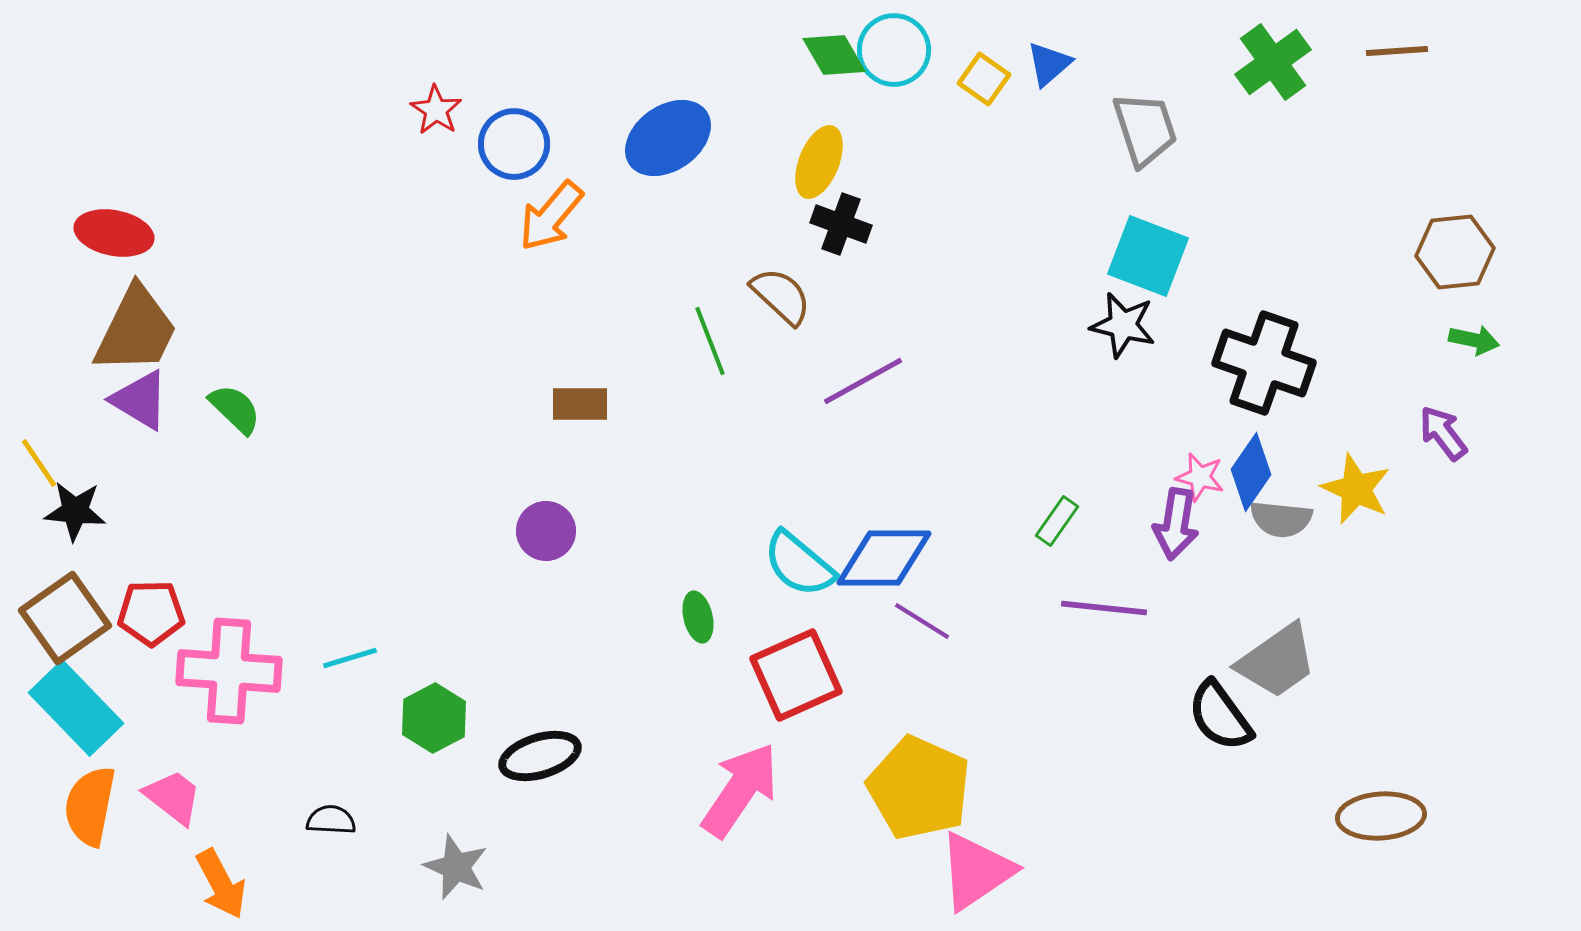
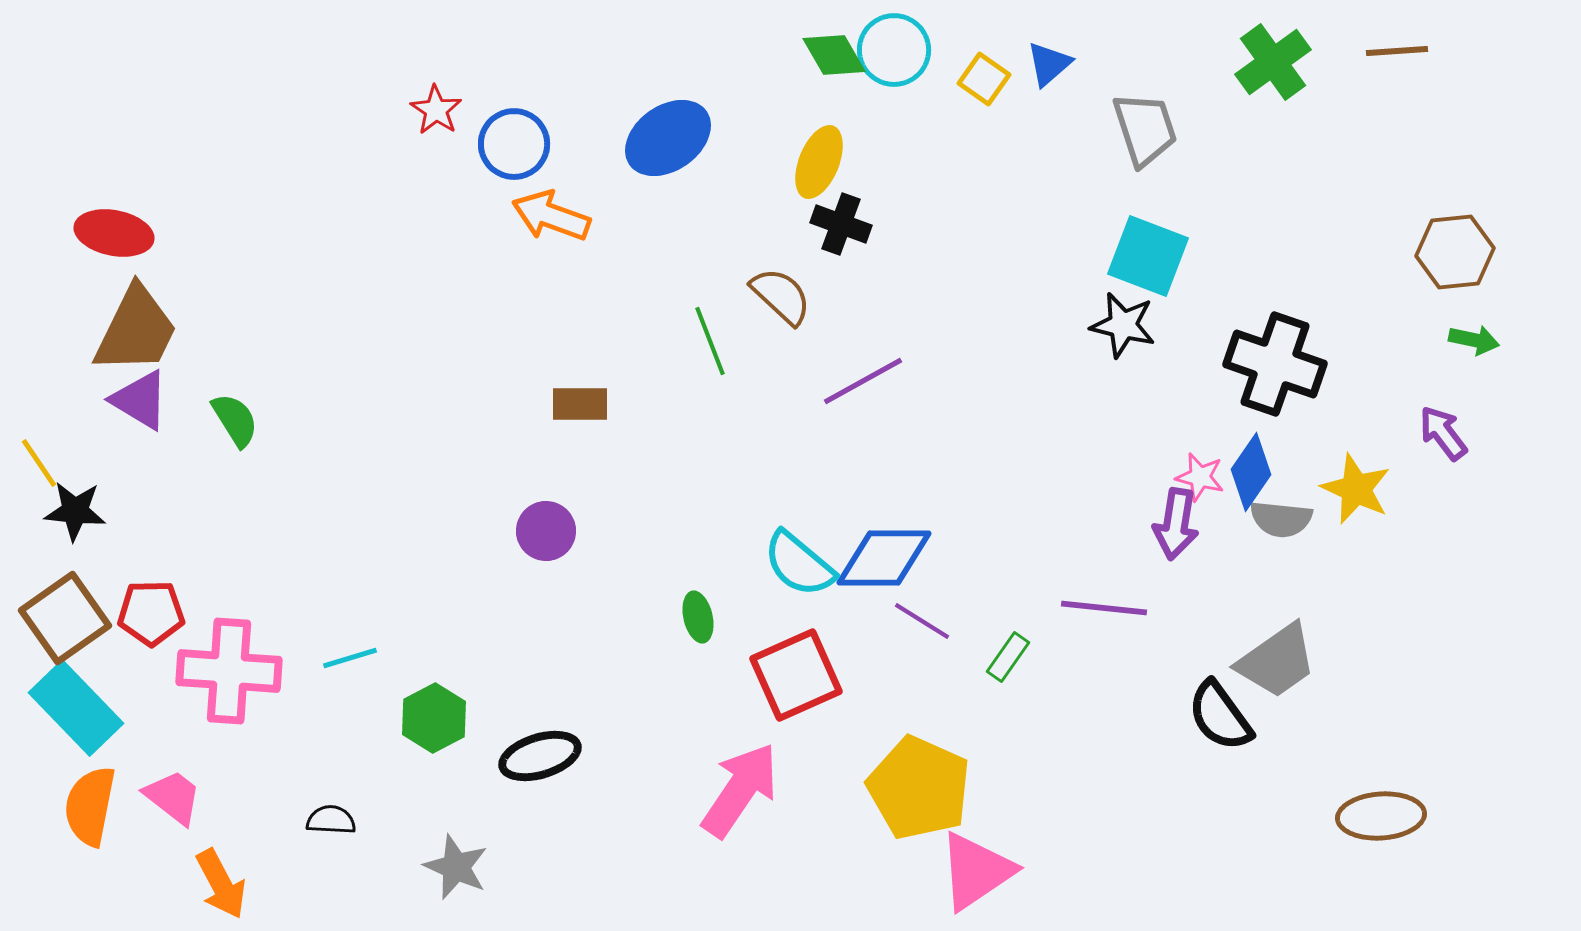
orange arrow at (551, 216): rotated 70 degrees clockwise
black cross at (1264, 363): moved 11 px right, 1 px down
green semicircle at (235, 409): moved 11 px down; rotated 14 degrees clockwise
green rectangle at (1057, 521): moved 49 px left, 136 px down
